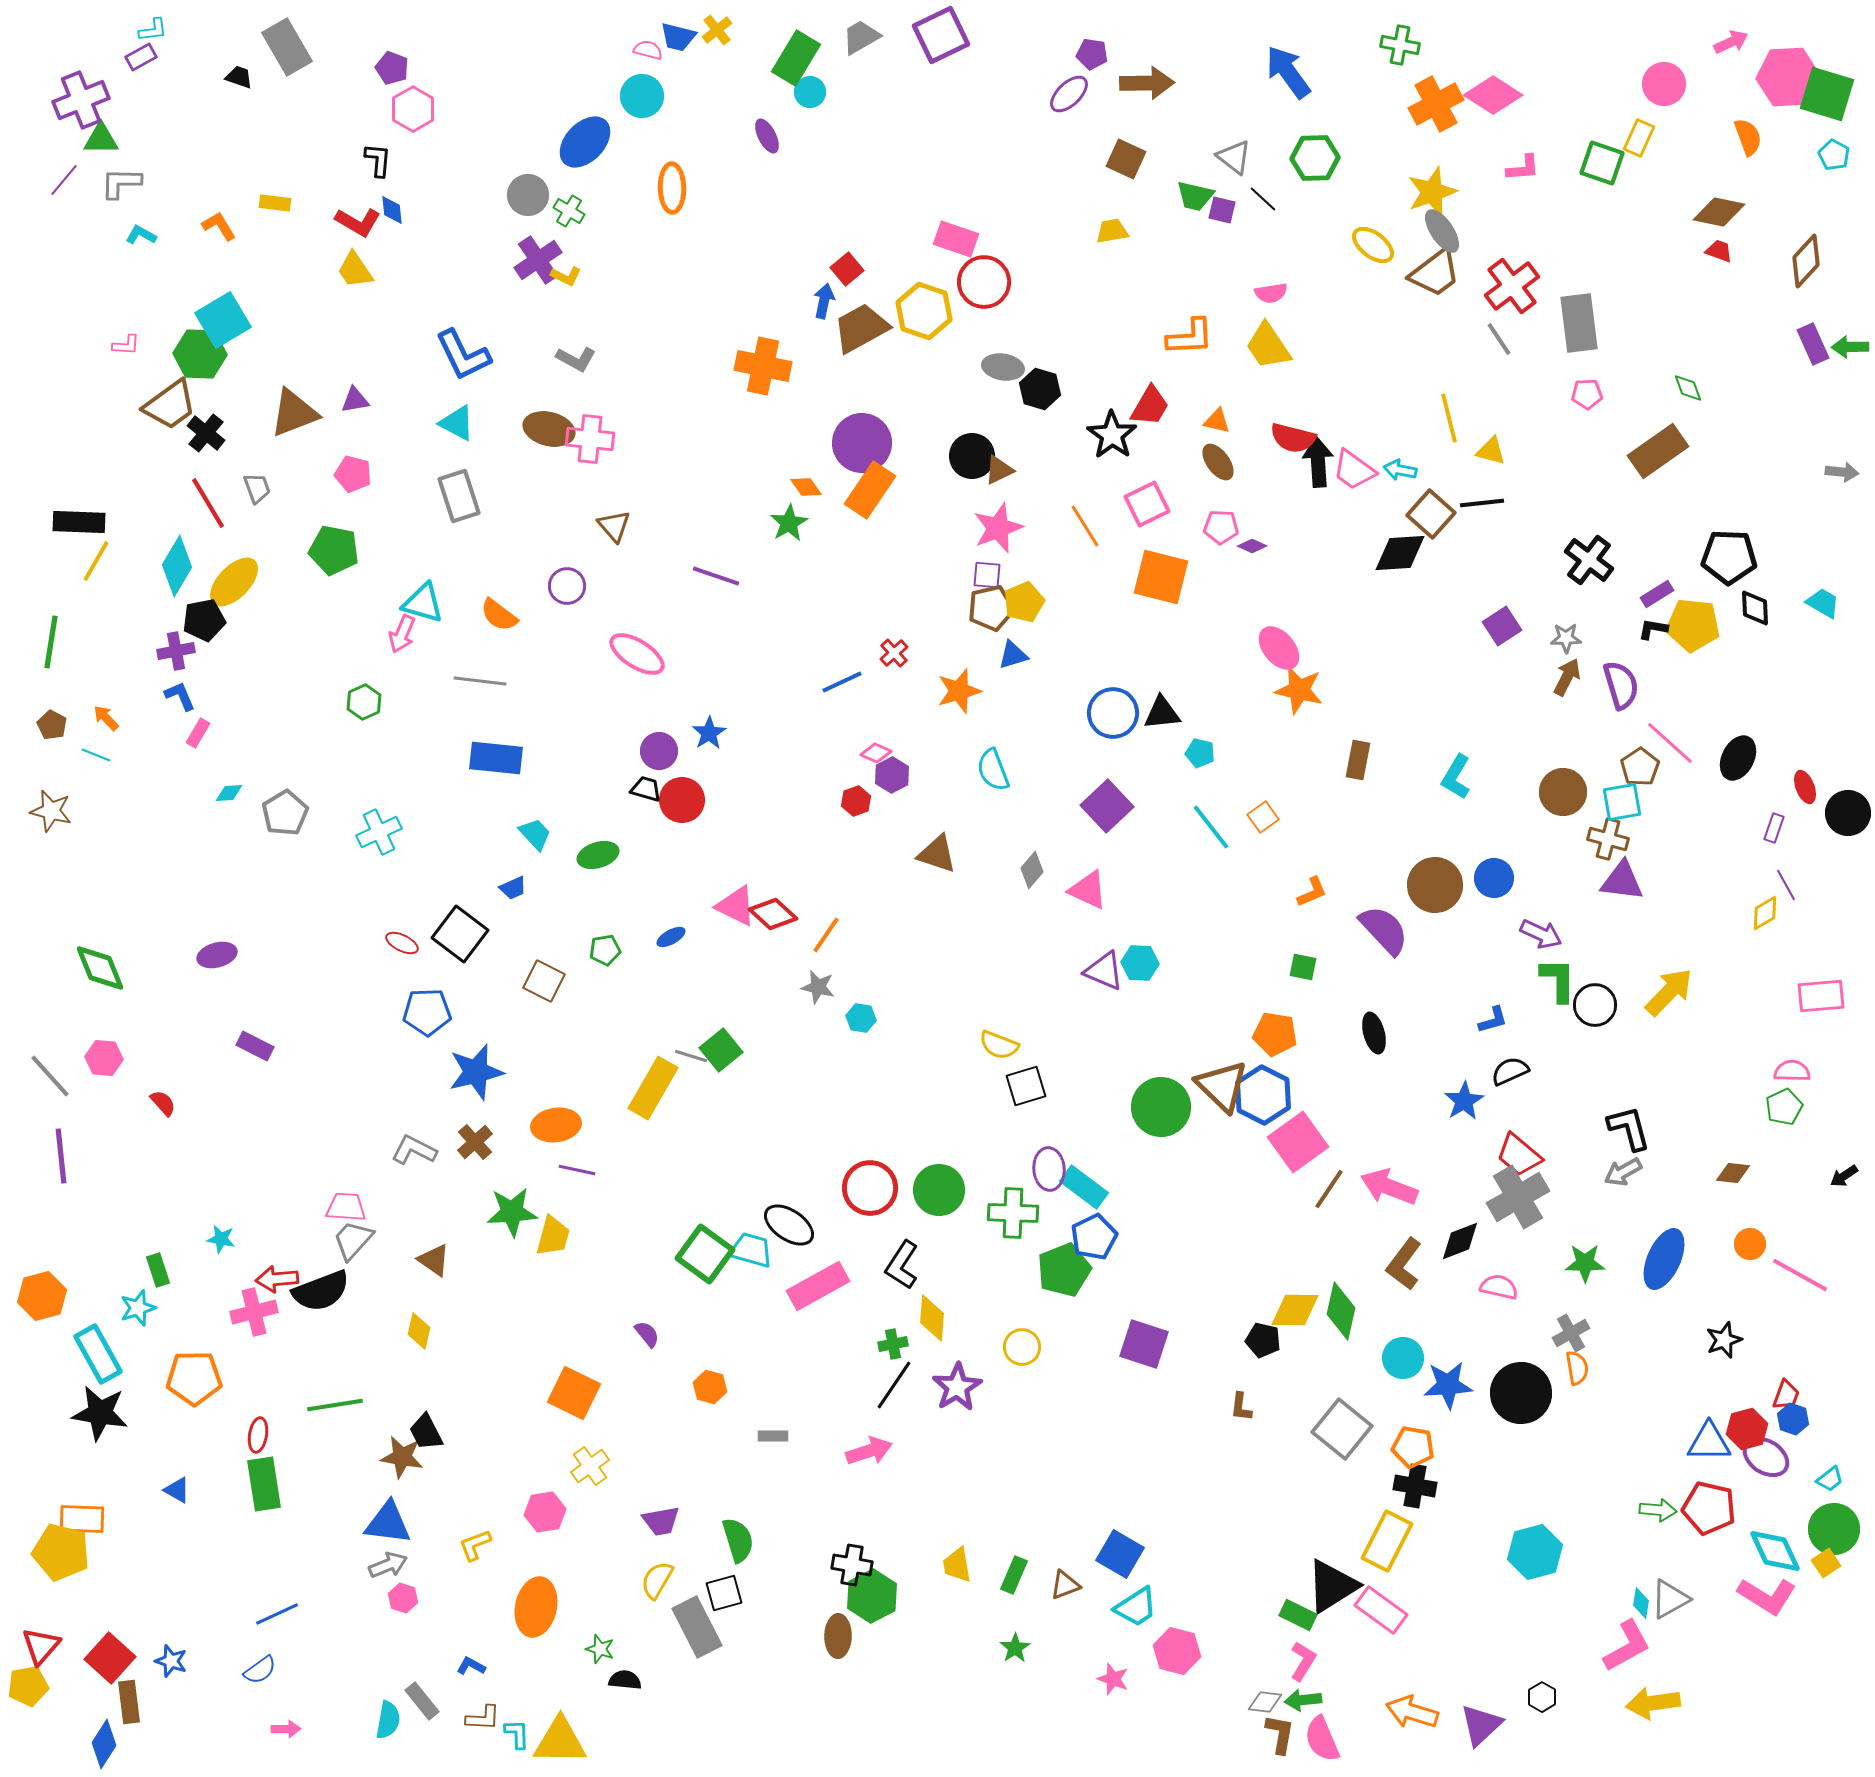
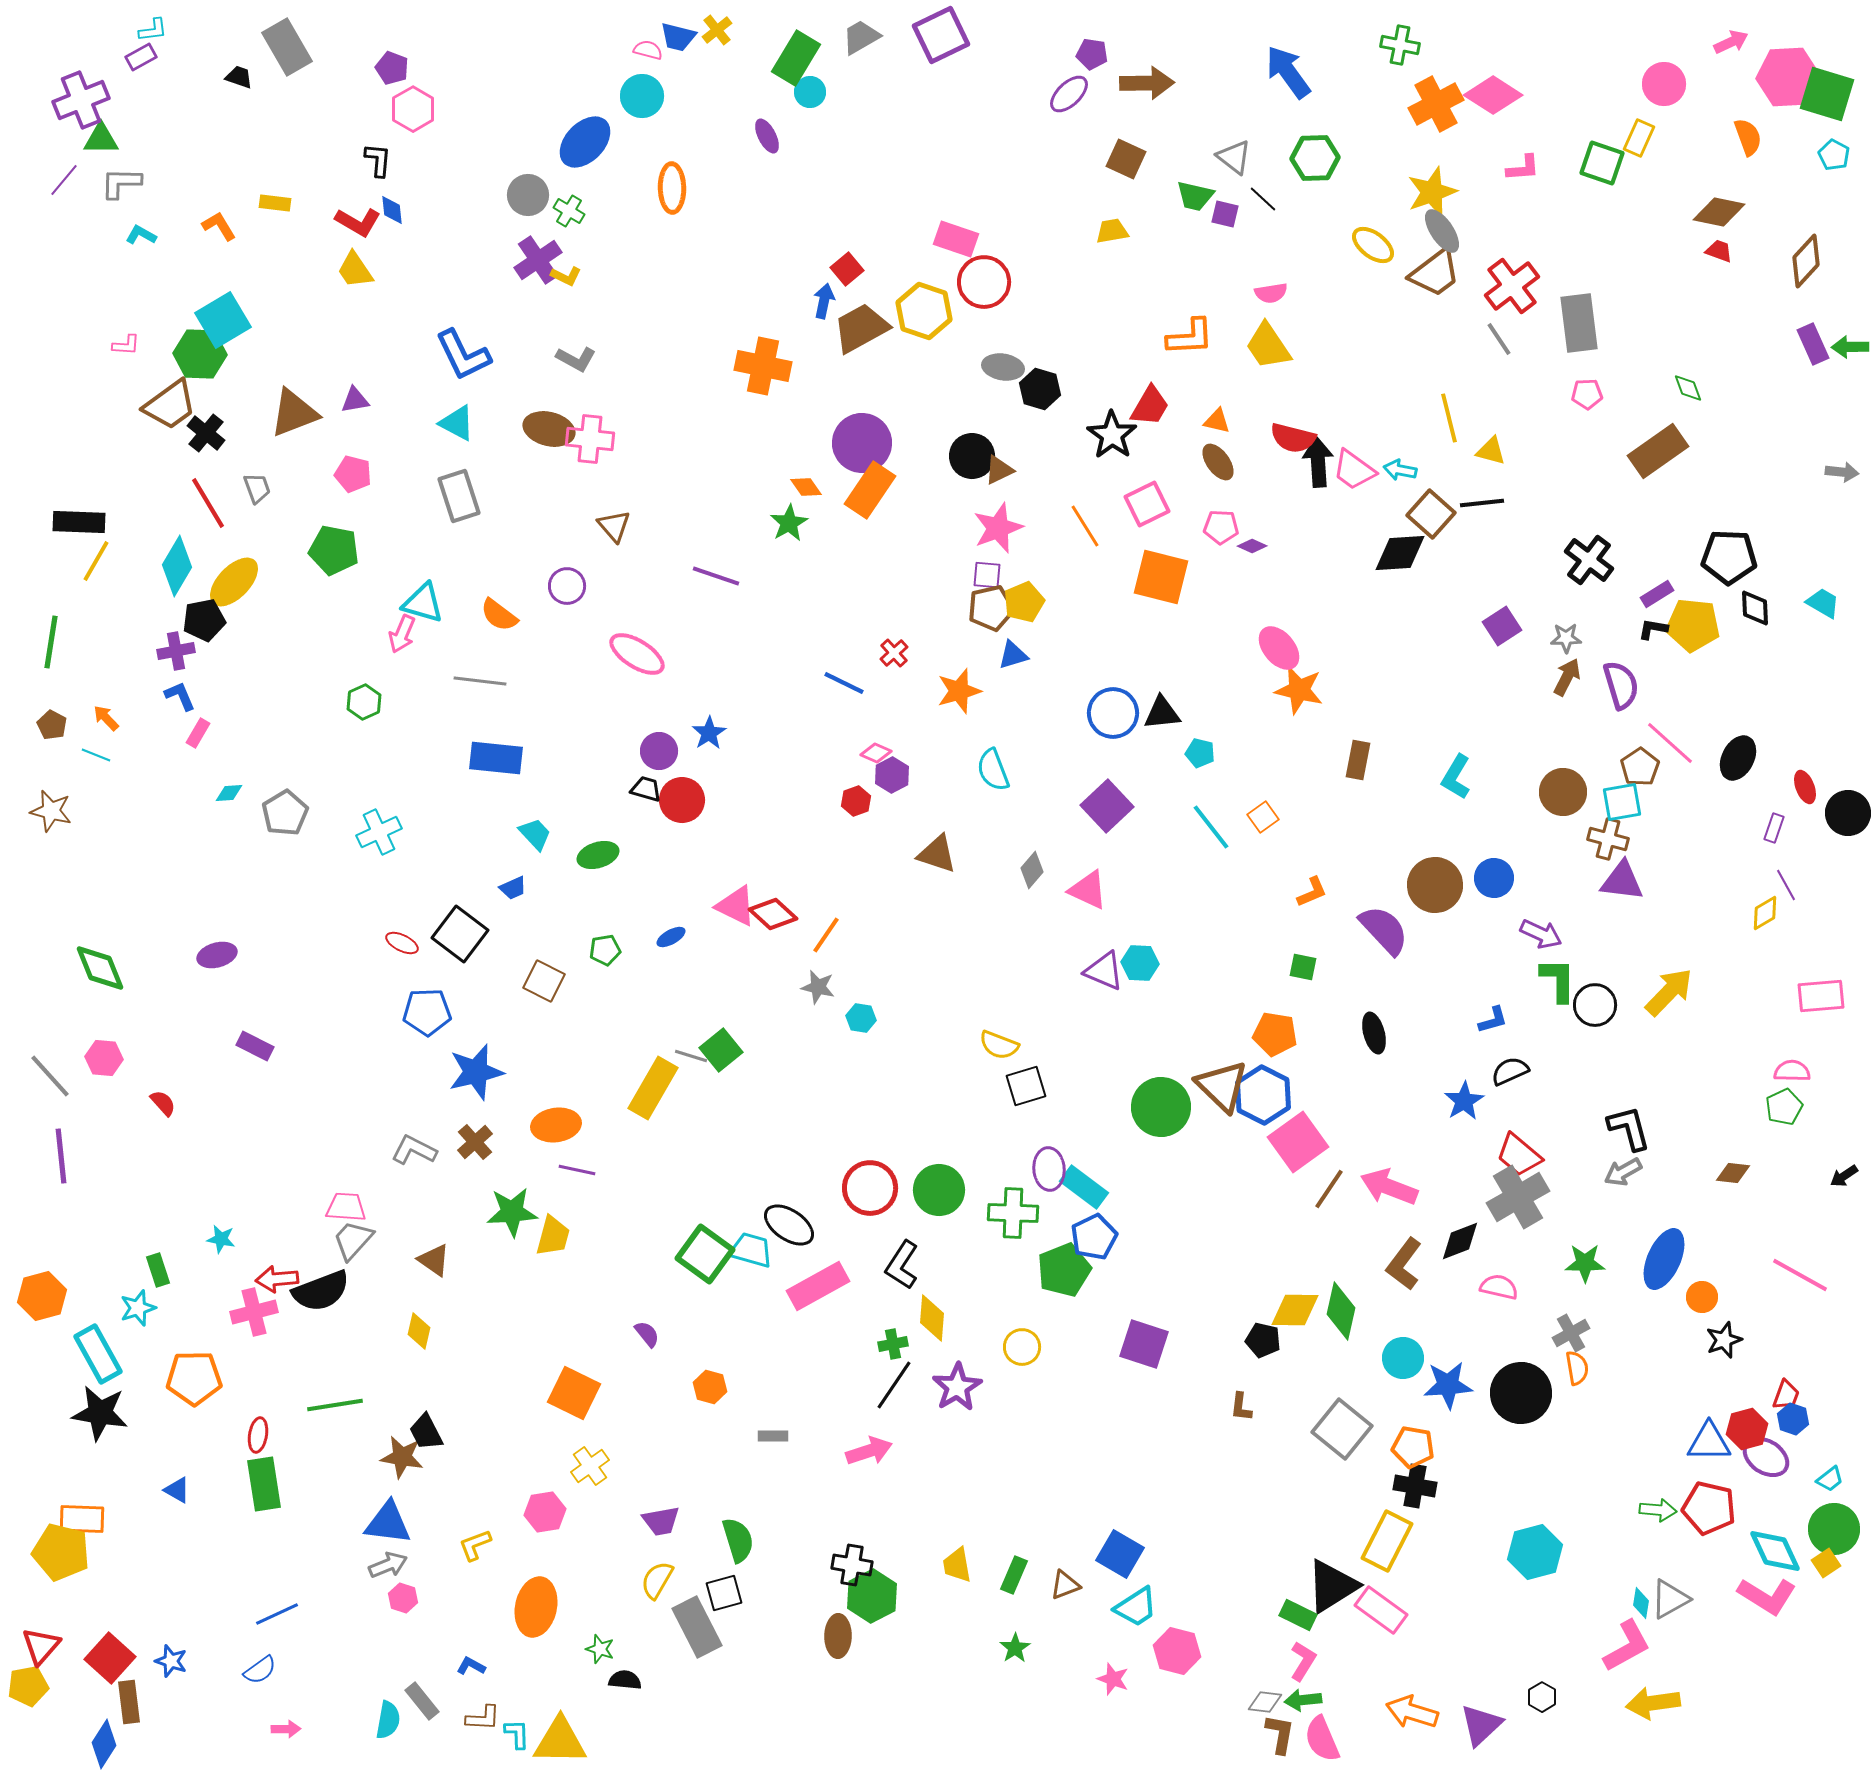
purple square at (1222, 210): moved 3 px right, 4 px down
blue line at (842, 682): moved 2 px right, 1 px down; rotated 51 degrees clockwise
orange circle at (1750, 1244): moved 48 px left, 53 px down
